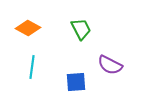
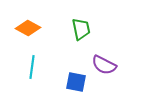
green trapezoid: rotated 15 degrees clockwise
purple semicircle: moved 6 px left
blue square: rotated 15 degrees clockwise
